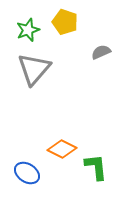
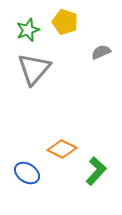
green L-shape: moved 4 px down; rotated 48 degrees clockwise
